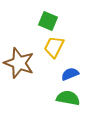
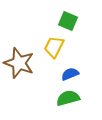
green square: moved 20 px right
green semicircle: rotated 25 degrees counterclockwise
